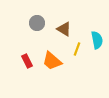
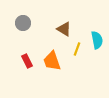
gray circle: moved 14 px left
orange trapezoid: rotated 30 degrees clockwise
